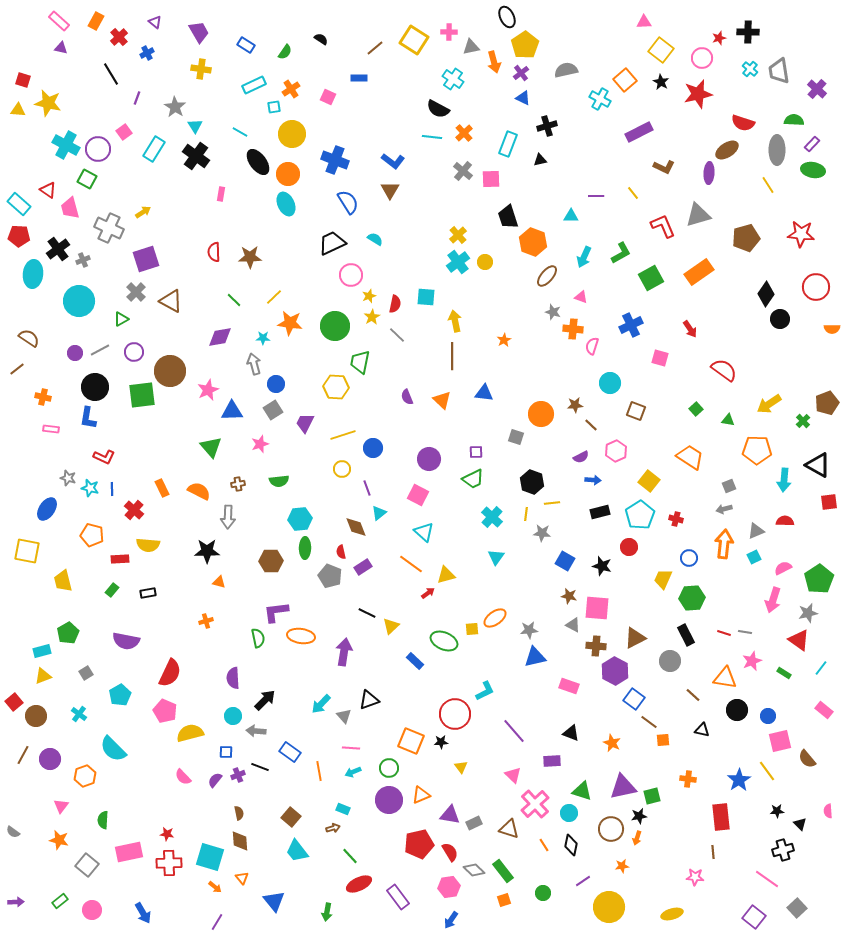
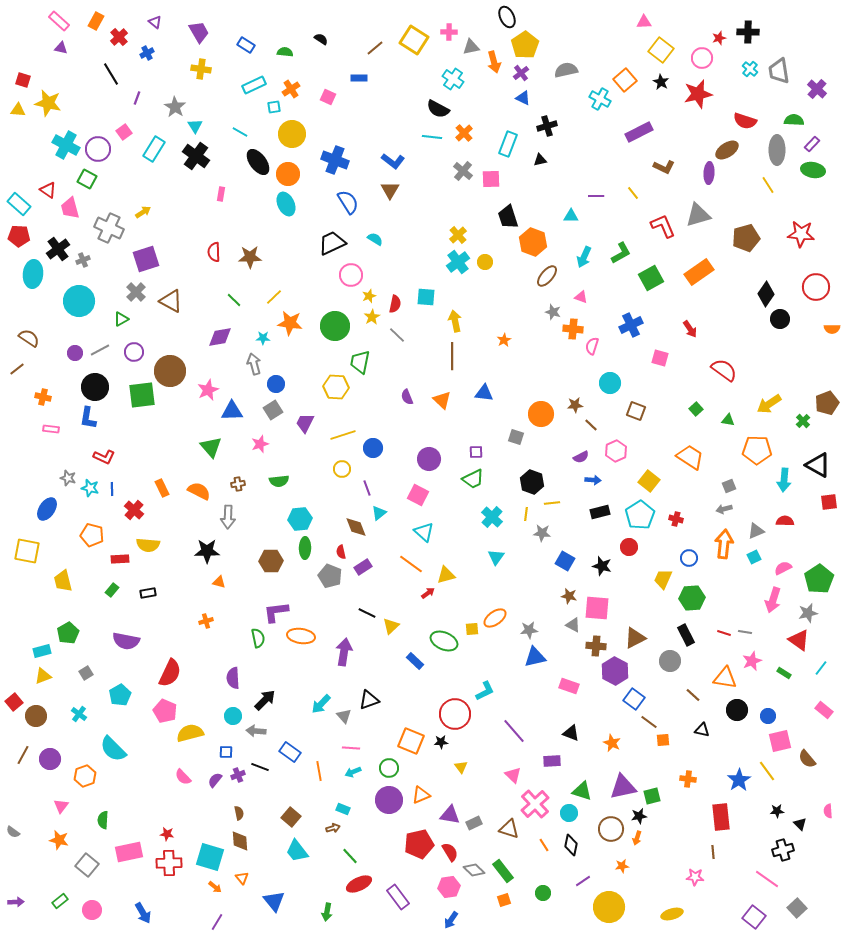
green semicircle at (285, 52): rotated 119 degrees counterclockwise
red semicircle at (743, 123): moved 2 px right, 2 px up
